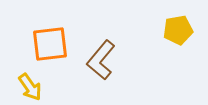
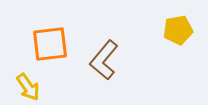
brown L-shape: moved 3 px right
yellow arrow: moved 2 px left
